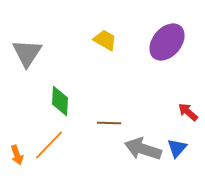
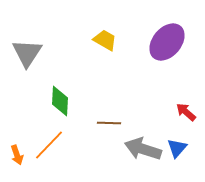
red arrow: moved 2 px left
